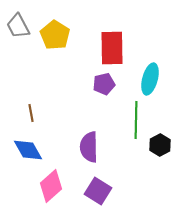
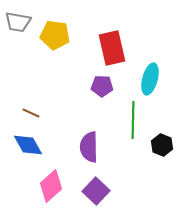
gray trapezoid: moved 4 px up; rotated 52 degrees counterclockwise
yellow pentagon: rotated 24 degrees counterclockwise
red rectangle: rotated 12 degrees counterclockwise
purple pentagon: moved 2 px left, 2 px down; rotated 15 degrees clockwise
brown line: rotated 54 degrees counterclockwise
green line: moved 3 px left
black hexagon: moved 2 px right; rotated 10 degrees counterclockwise
blue diamond: moved 5 px up
purple square: moved 2 px left; rotated 12 degrees clockwise
